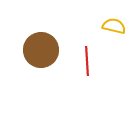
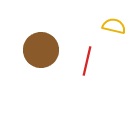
red line: rotated 16 degrees clockwise
